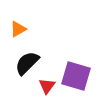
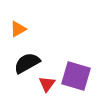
black semicircle: rotated 16 degrees clockwise
red triangle: moved 2 px up
